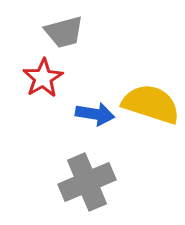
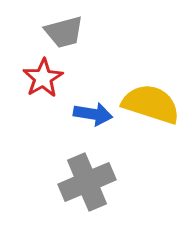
blue arrow: moved 2 px left
